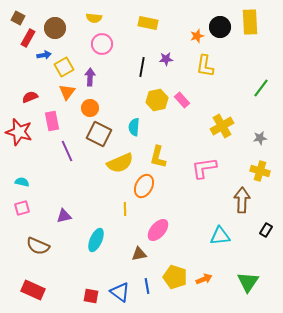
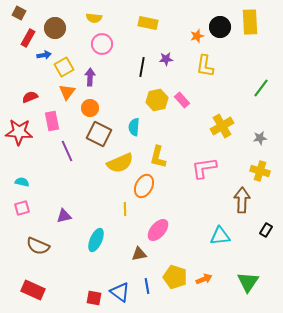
brown square at (18, 18): moved 1 px right, 5 px up
red star at (19, 132): rotated 12 degrees counterclockwise
red square at (91, 296): moved 3 px right, 2 px down
